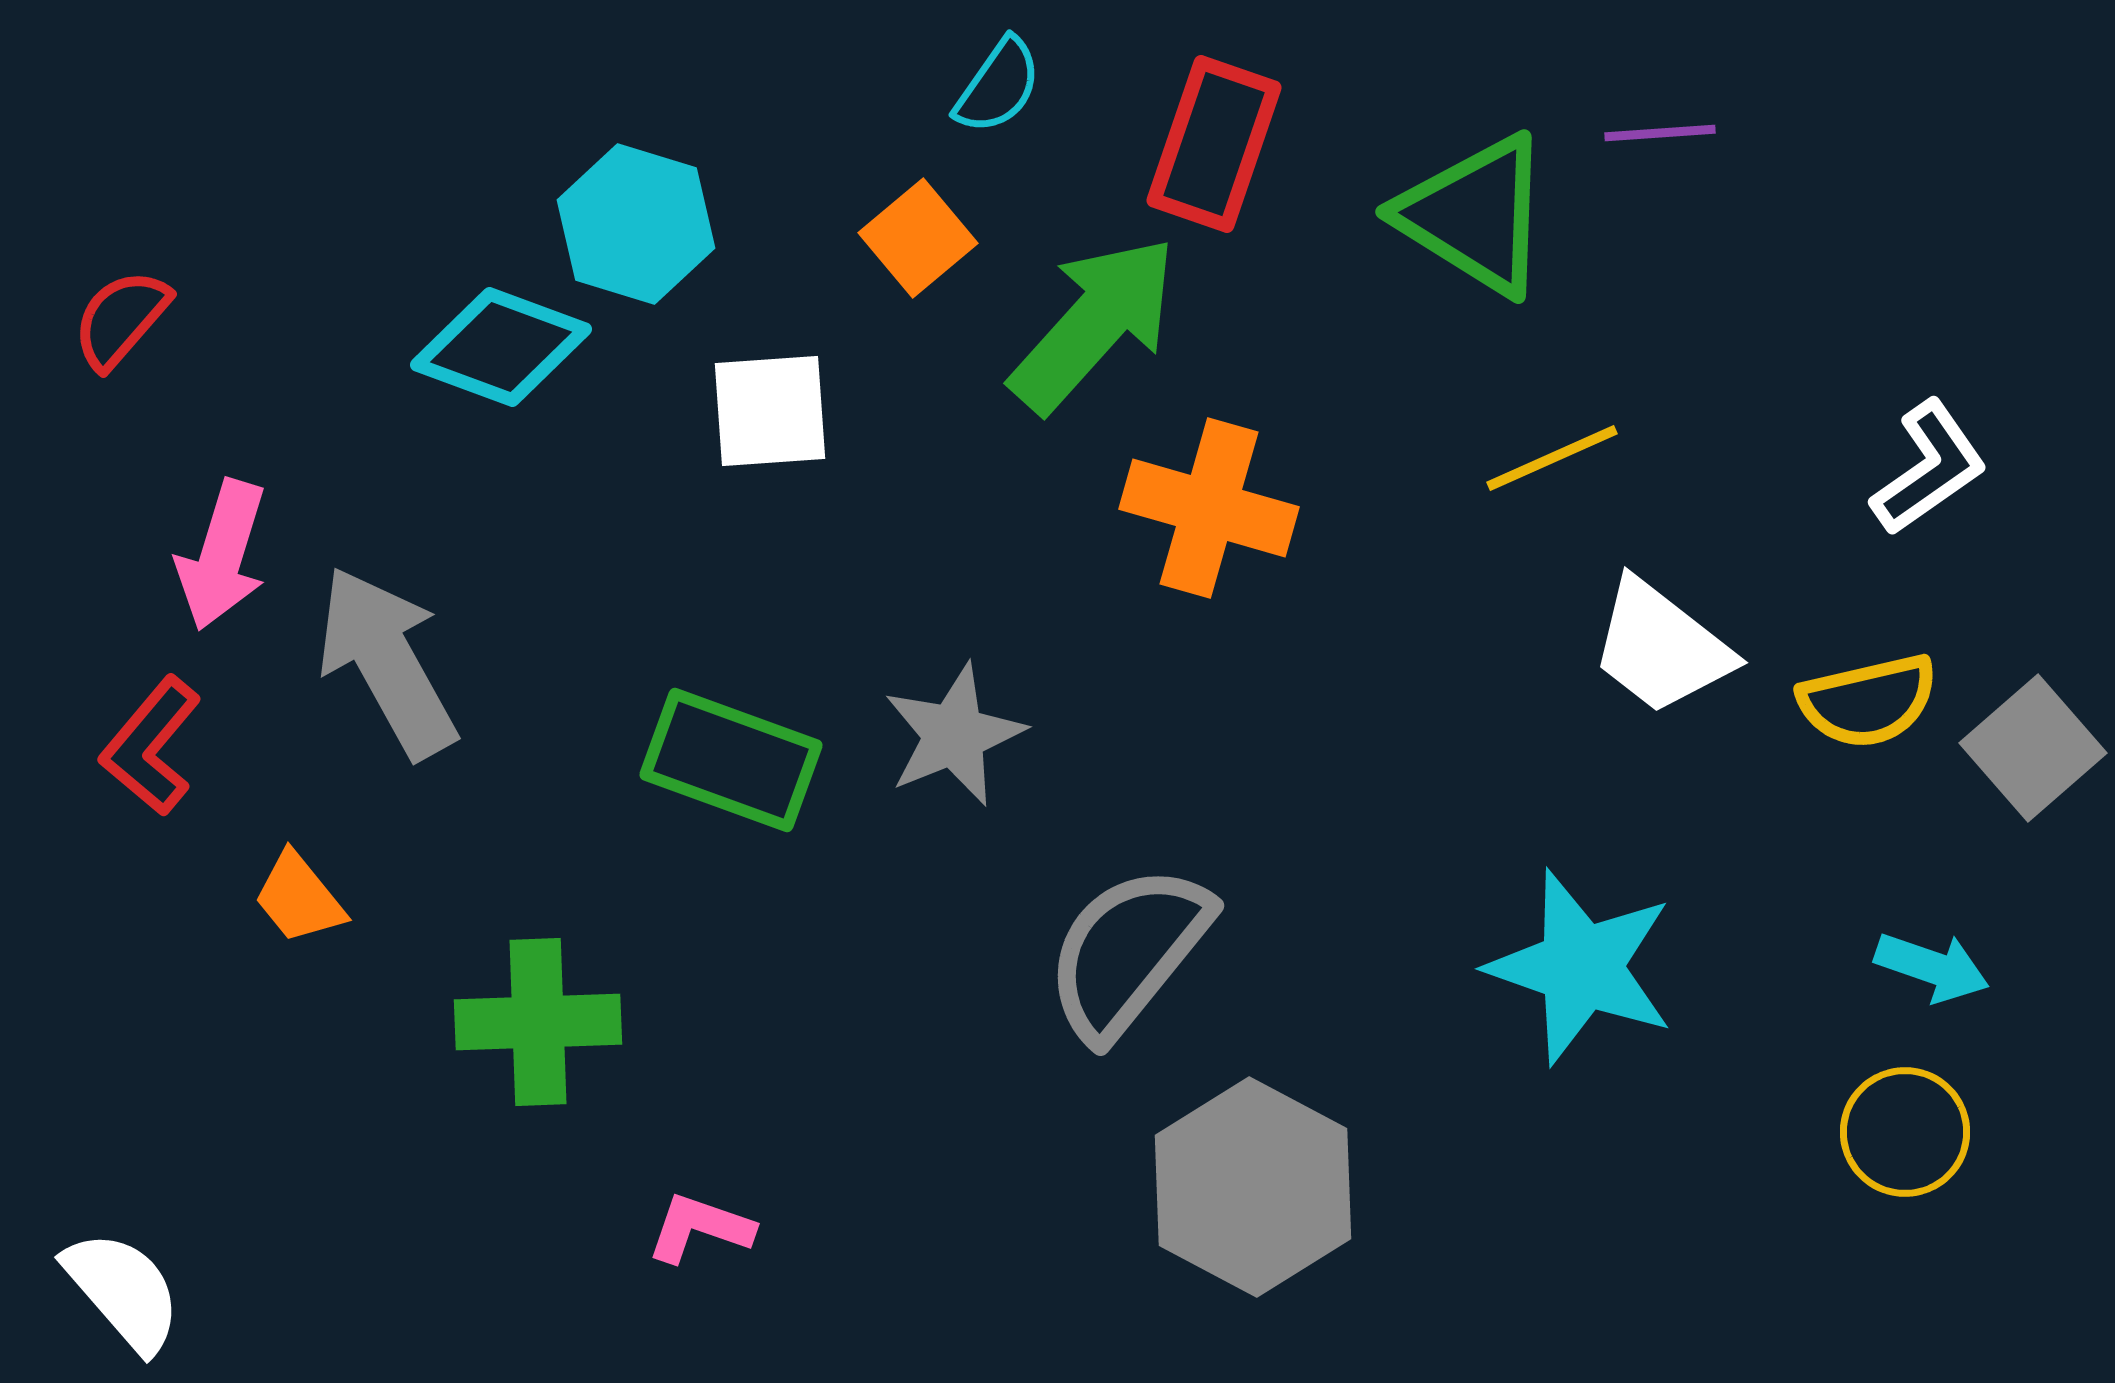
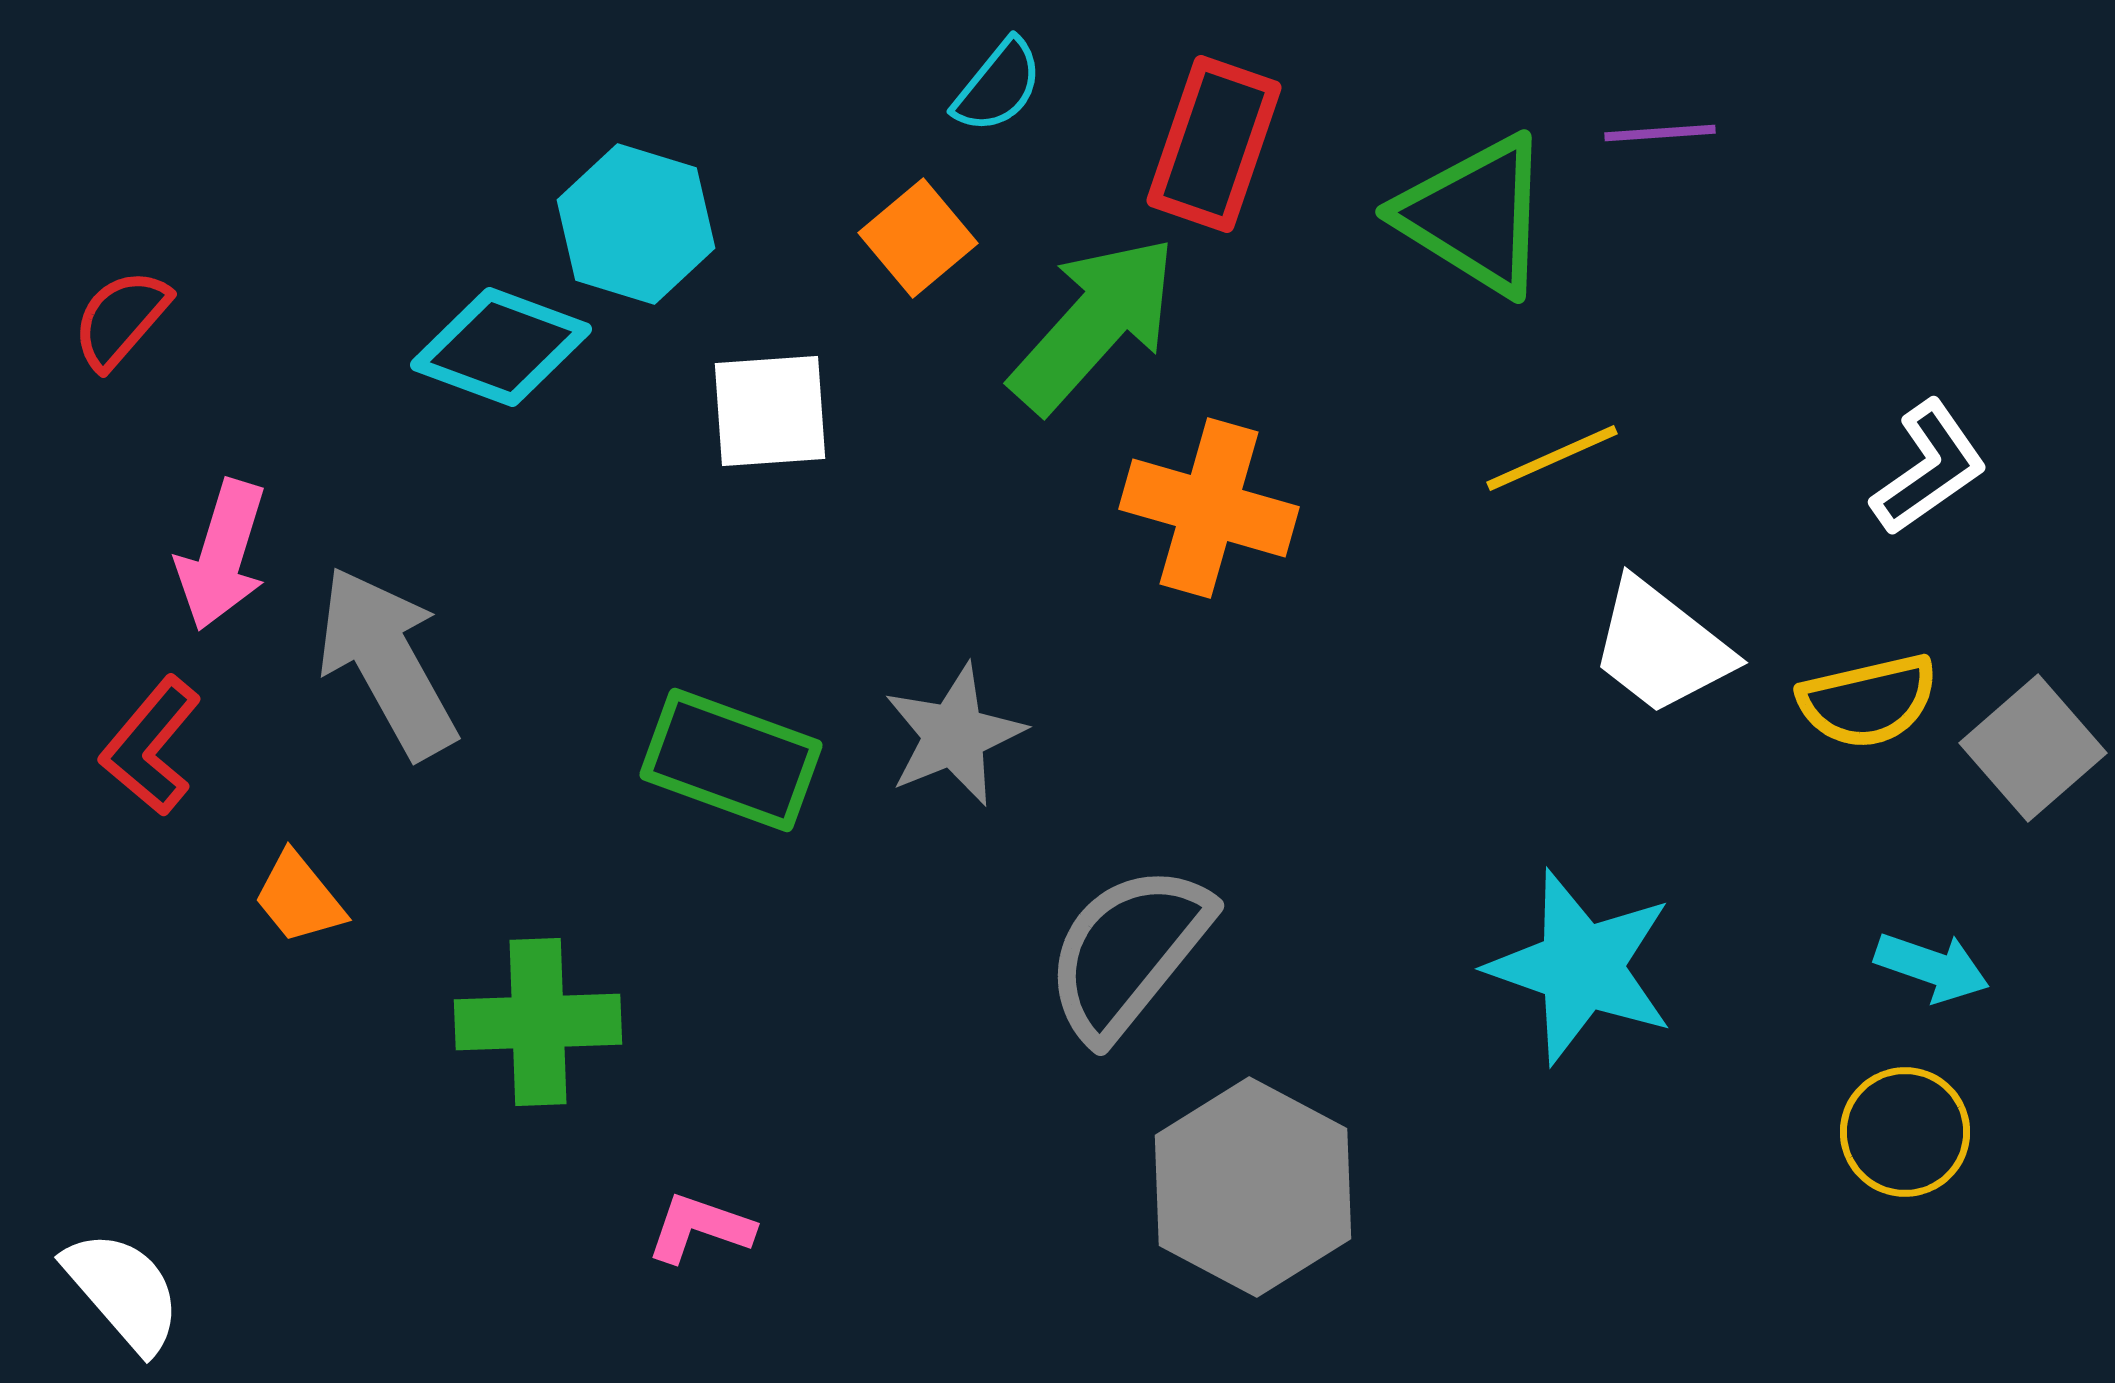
cyan semicircle: rotated 4 degrees clockwise
